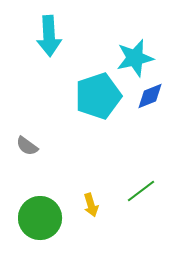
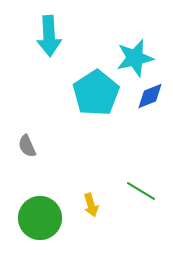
cyan pentagon: moved 2 px left, 3 px up; rotated 15 degrees counterclockwise
gray semicircle: rotated 30 degrees clockwise
green line: rotated 68 degrees clockwise
